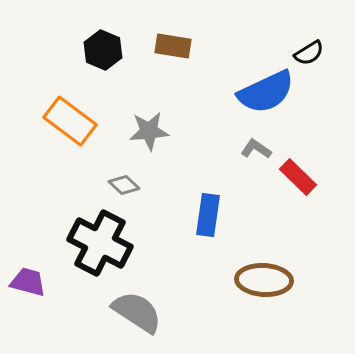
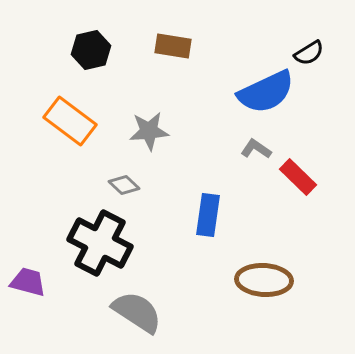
black hexagon: moved 12 px left; rotated 24 degrees clockwise
